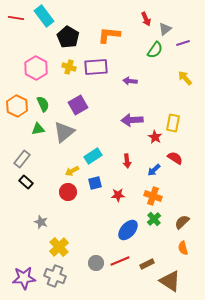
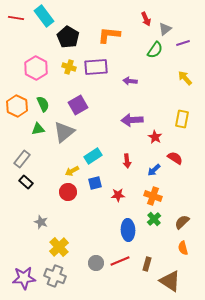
yellow rectangle at (173, 123): moved 9 px right, 4 px up
blue ellipse at (128, 230): rotated 45 degrees counterclockwise
brown rectangle at (147, 264): rotated 48 degrees counterclockwise
